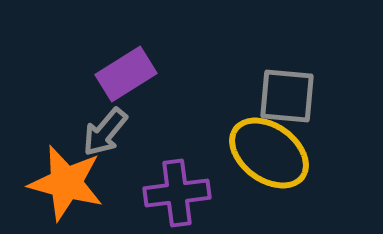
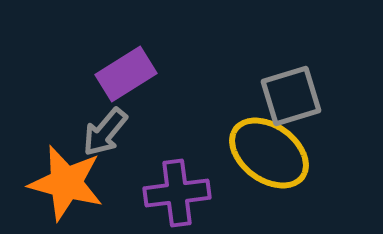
gray square: moved 4 px right; rotated 22 degrees counterclockwise
